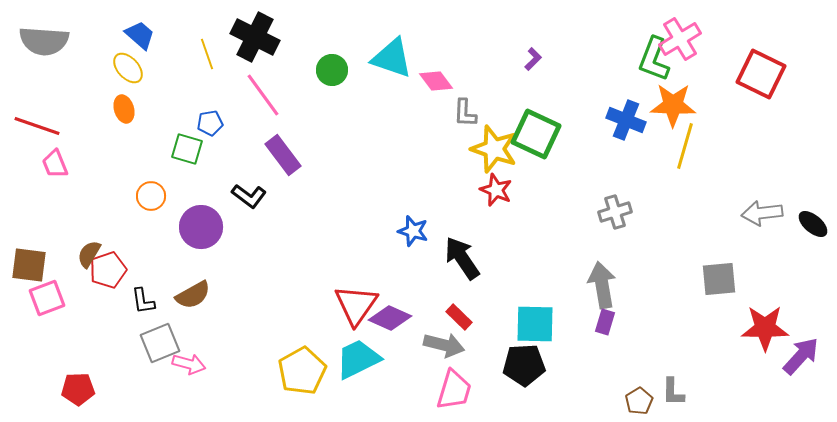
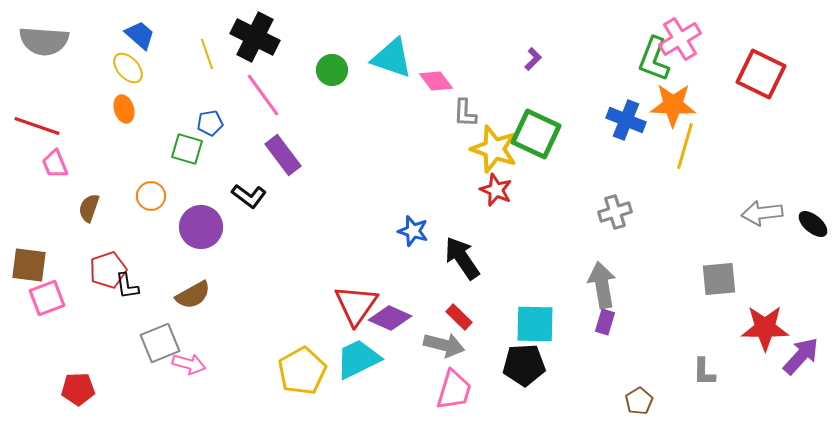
brown semicircle at (89, 254): moved 46 px up; rotated 12 degrees counterclockwise
black L-shape at (143, 301): moved 16 px left, 15 px up
gray L-shape at (673, 392): moved 31 px right, 20 px up
